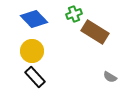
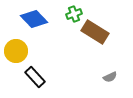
yellow circle: moved 16 px left
gray semicircle: rotated 56 degrees counterclockwise
